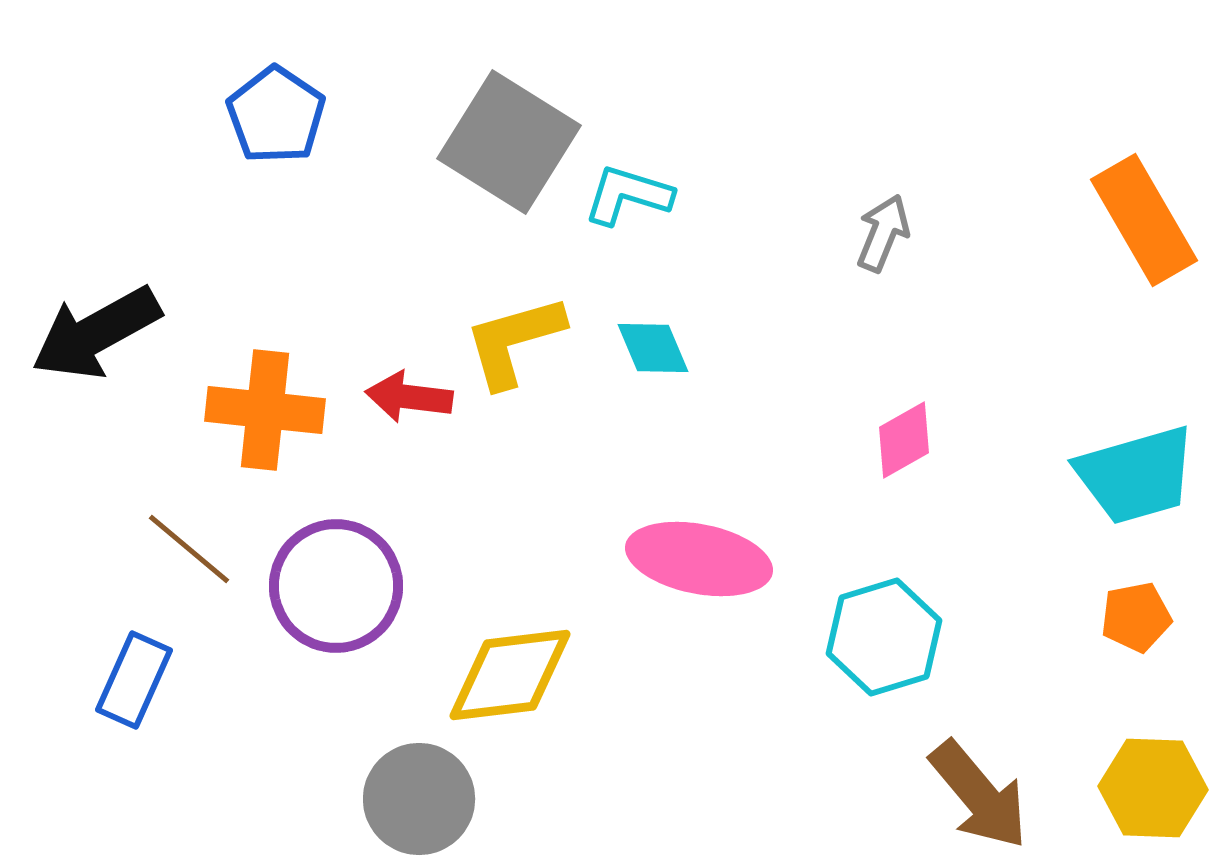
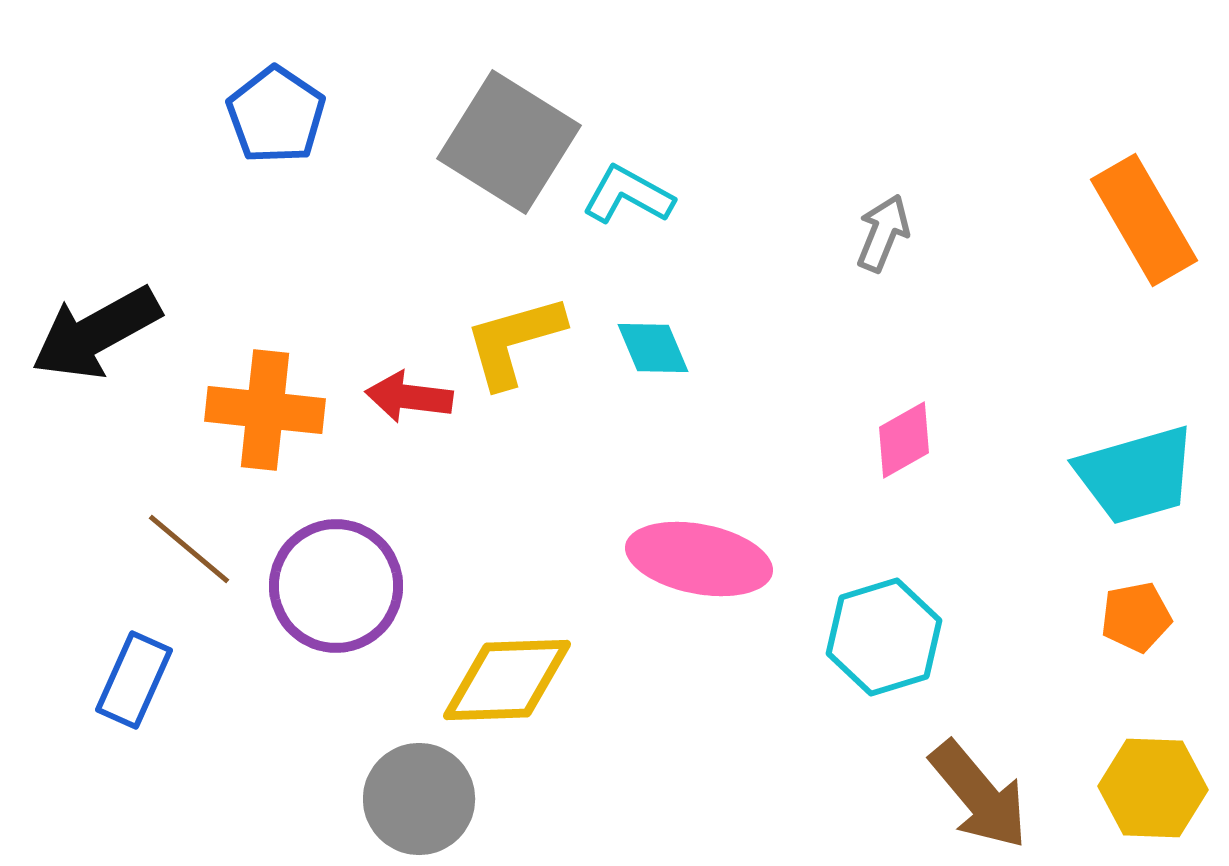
cyan L-shape: rotated 12 degrees clockwise
yellow diamond: moved 3 px left, 5 px down; rotated 5 degrees clockwise
